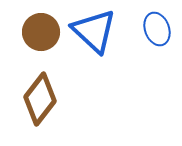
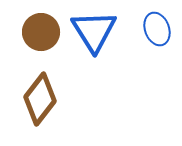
blue triangle: rotated 15 degrees clockwise
